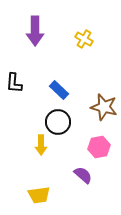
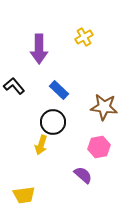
purple arrow: moved 4 px right, 18 px down
yellow cross: moved 2 px up; rotated 30 degrees clockwise
black L-shape: moved 3 px down; rotated 135 degrees clockwise
brown star: rotated 8 degrees counterclockwise
black circle: moved 5 px left
yellow arrow: rotated 18 degrees clockwise
yellow trapezoid: moved 15 px left
